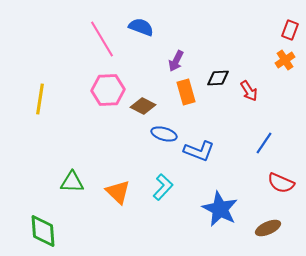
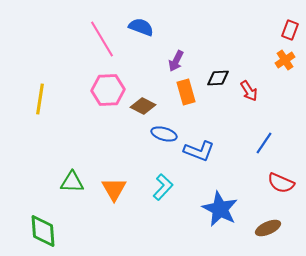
orange triangle: moved 4 px left, 3 px up; rotated 16 degrees clockwise
